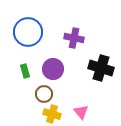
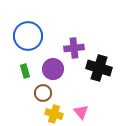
blue circle: moved 4 px down
purple cross: moved 10 px down; rotated 18 degrees counterclockwise
black cross: moved 2 px left
brown circle: moved 1 px left, 1 px up
yellow cross: moved 2 px right
